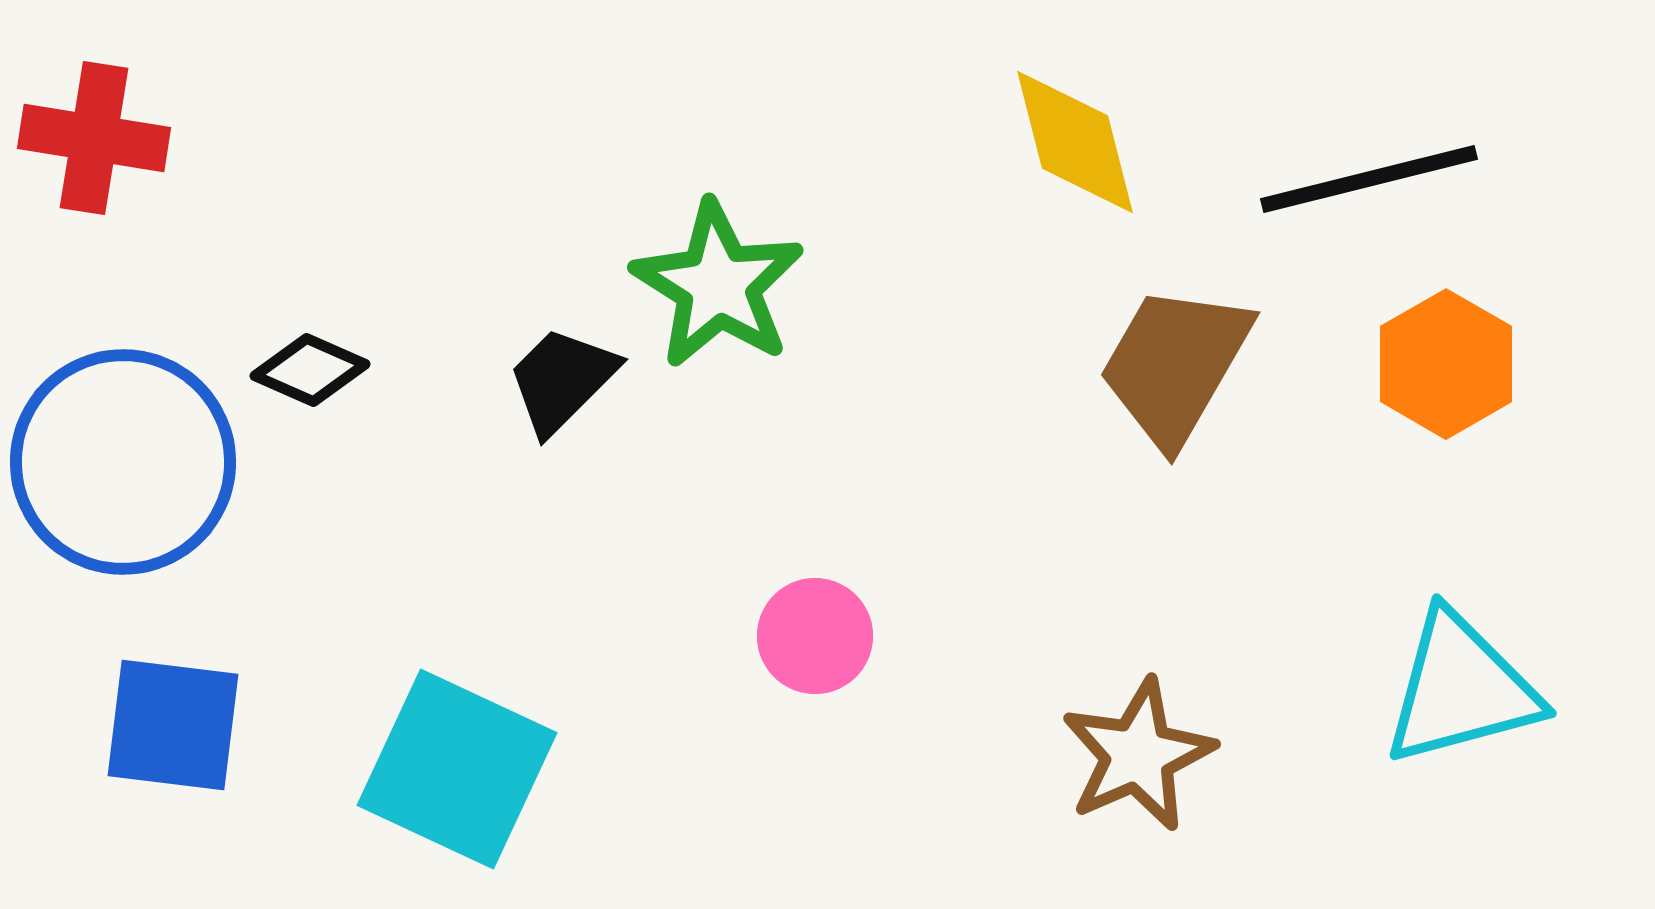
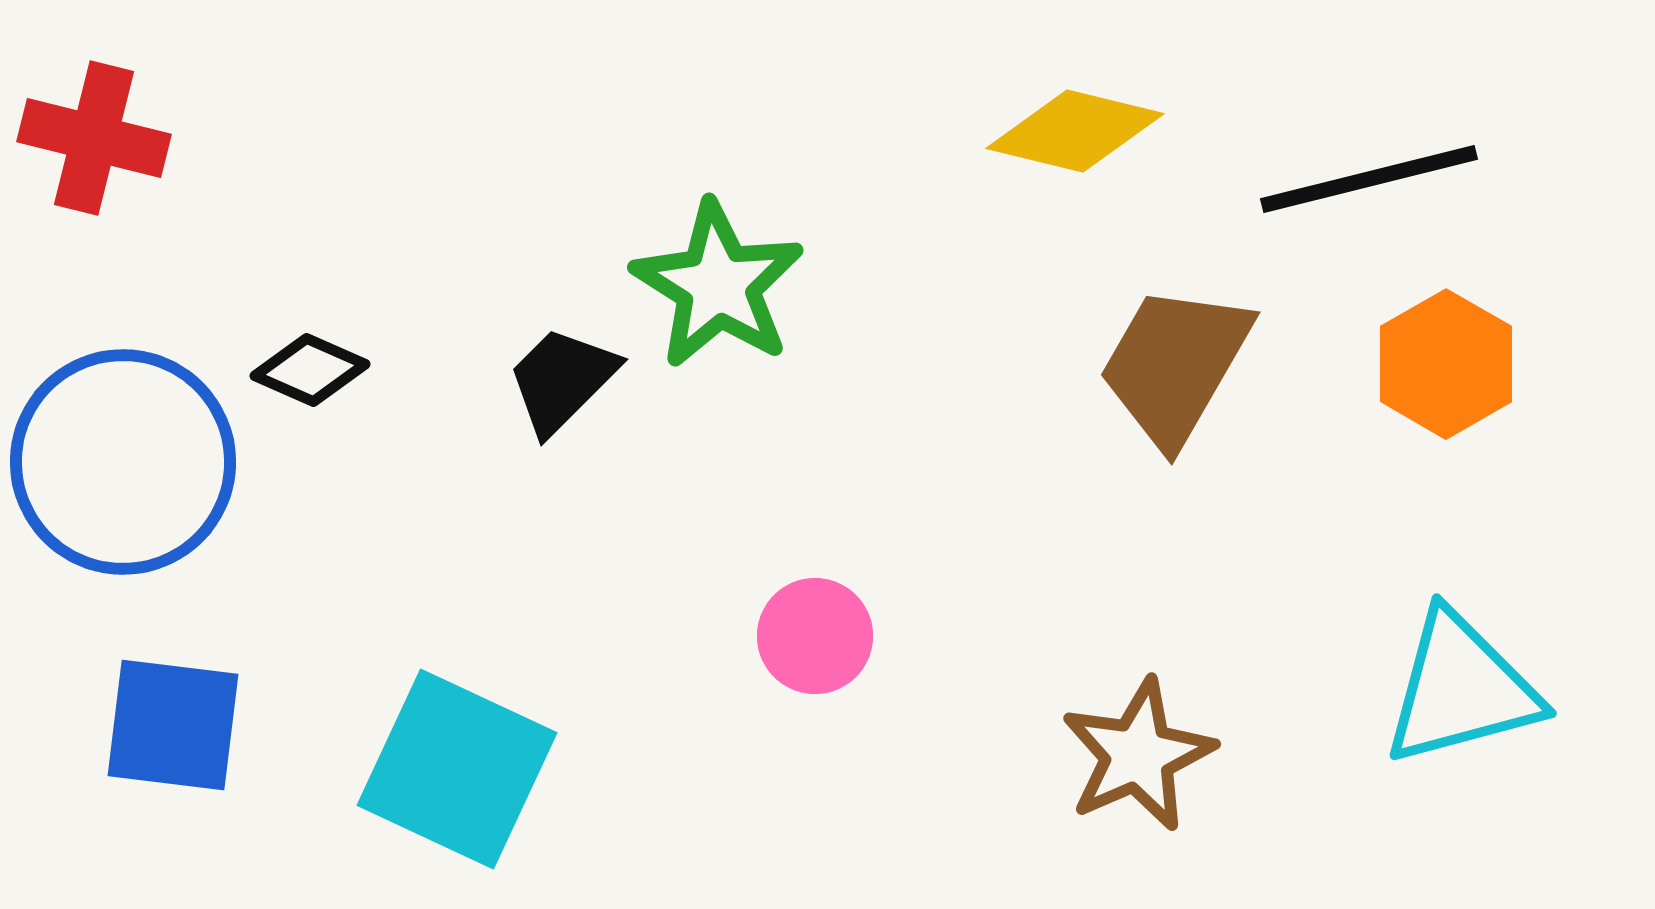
red cross: rotated 5 degrees clockwise
yellow diamond: moved 11 px up; rotated 62 degrees counterclockwise
